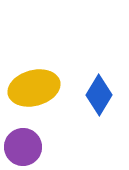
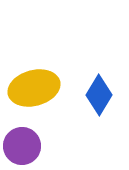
purple circle: moved 1 px left, 1 px up
